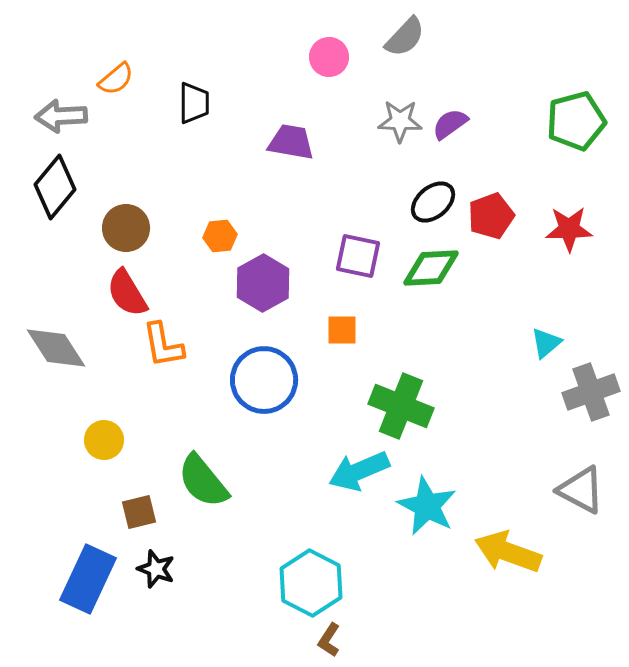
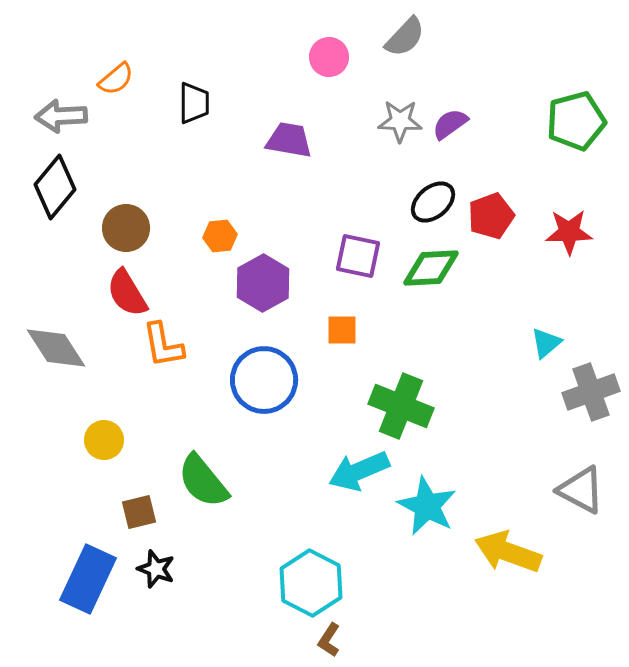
purple trapezoid: moved 2 px left, 2 px up
red star: moved 3 px down
